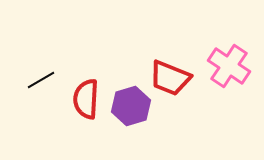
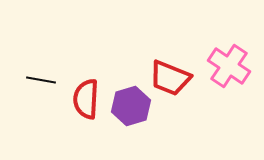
black line: rotated 40 degrees clockwise
